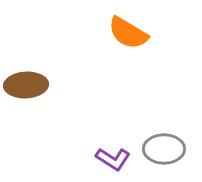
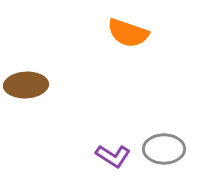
orange semicircle: rotated 12 degrees counterclockwise
purple L-shape: moved 3 px up
